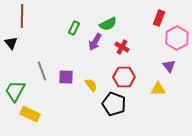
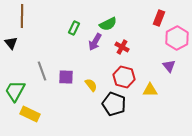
red hexagon: rotated 15 degrees clockwise
yellow triangle: moved 8 px left, 1 px down
